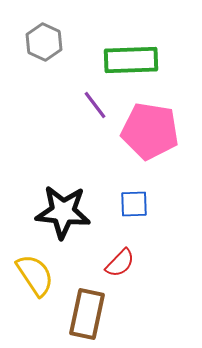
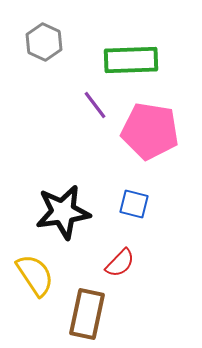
blue square: rotated 16 degrees clockwise
black star: rotated 14 degrees counterclockwise
